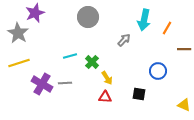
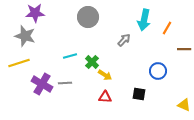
purple star: rotated 18 degrees clockwise
gray star: moved 7 px right, 3 px down; rotated 15 degrees counterclockwise
yellow arrow: moved 2 px left, 3 px up; rotated 24 degrees counterclockwise
